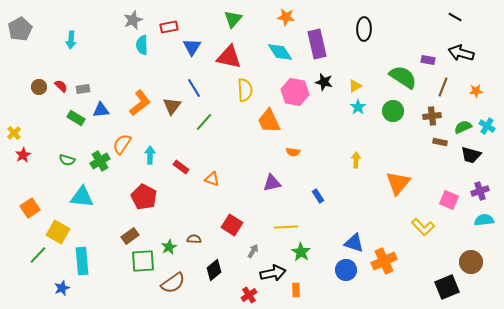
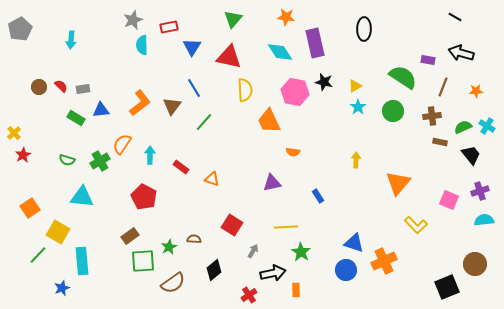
purple rectangle at (317, 44): moved 2 px left, 1 px up
black trapezoid at (471, 155): rotated 145 degrees counterclockwise
yellow L-shape at (423, 227): moved 7 px left, 2 px up
brown circle at (471, 262): moved 4 px right, 2 px down
